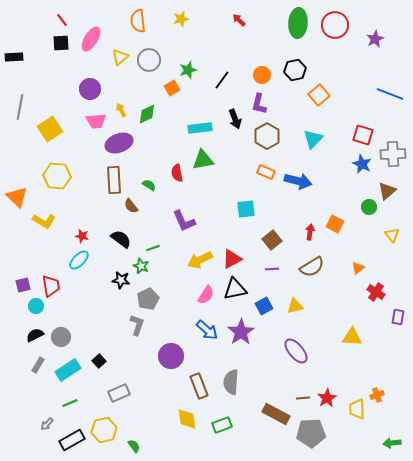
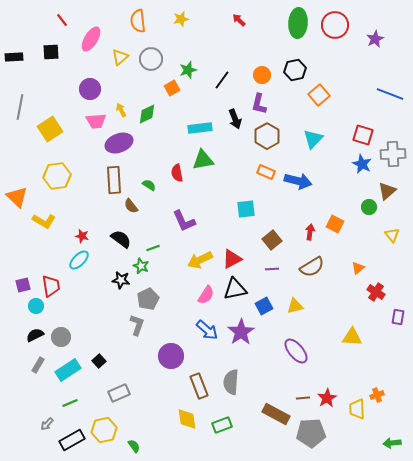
black square at (61, 43): moved 10 px left, 9 px down
gray circle at (149, 60): moved 2 px right, 1 px up
yellow hexagon at (57, 176): rotated 12 degrees counterclockwise
